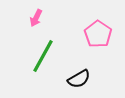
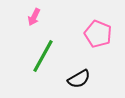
pink arrow: moved 2 px left, 1 px up
pink pentagon: rotated 12 degrees counterclockwise
